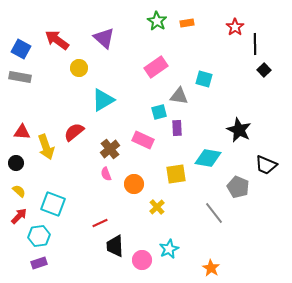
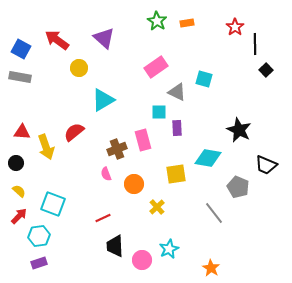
black square at (264, 70): moved 2 px right
gray triangle at (179, 96): moved 2 px left, 4 px up; rotated 18 degrees clockwise
cyan square at (159, 112): rotated 14 degrees clockwise
pink rectangle at (143, 140): rotated 50 degrees clockwise
brown cross at (110, 149): moved 7 px right; rotated 18 degrees clockwise
red line at (100, 223): moved 3 px right, 5 px up
